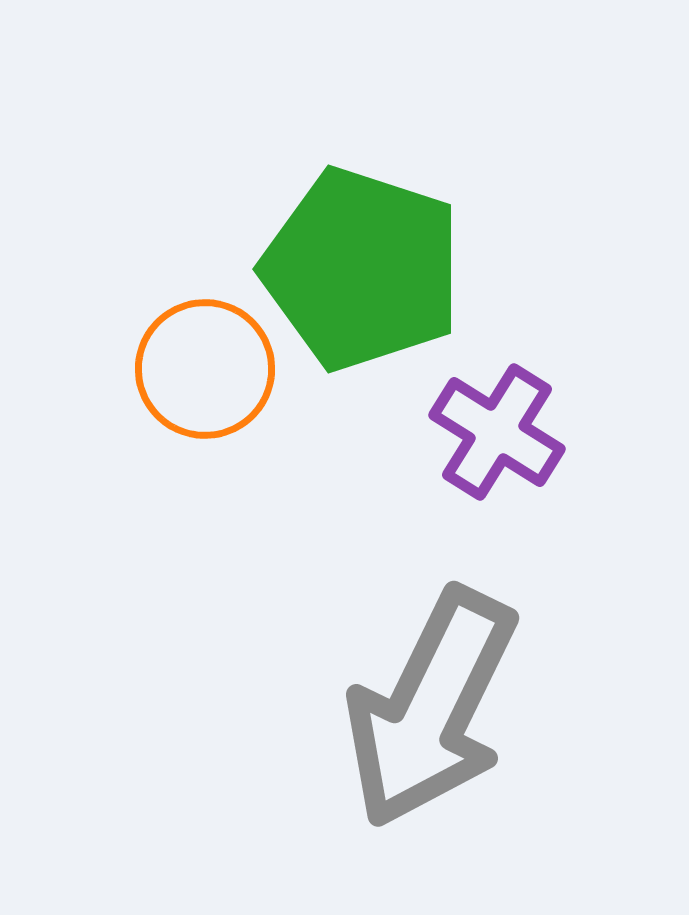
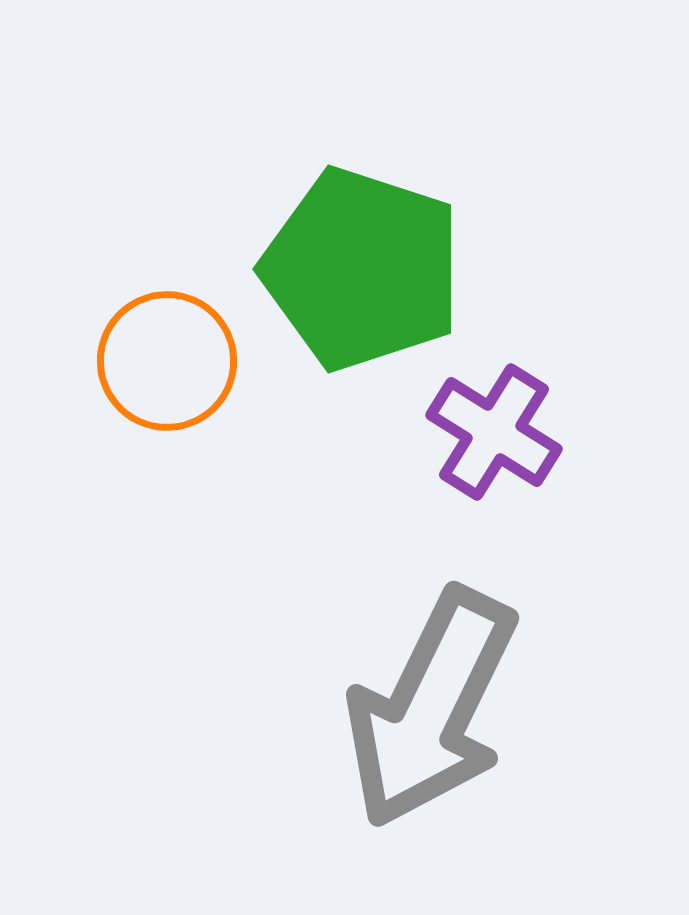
orange circle: moved 38 px left, 8 px up
purple cross: moved 3 px left
